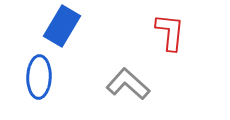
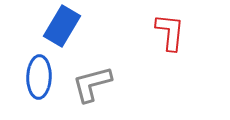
gray L-shape: moved 36 px left; rotated 57 degrees counterclockwise
